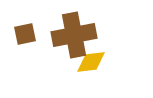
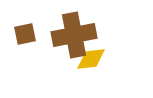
yellow diamond: moved 3 px up
